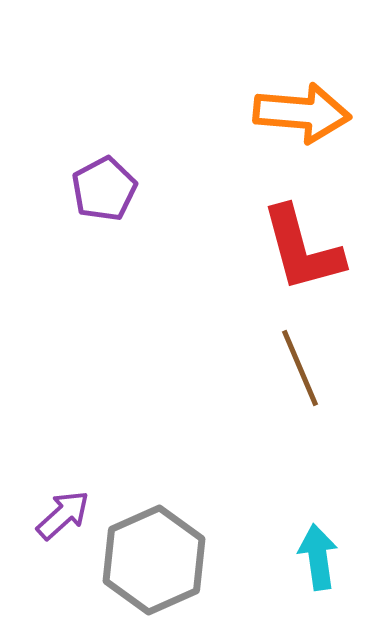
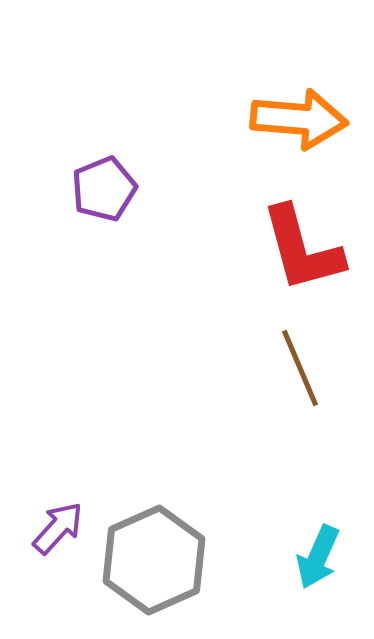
orange arrow: moved 3 px left, 6 px down
purple pentagon: rotated 6 degrees clockwise
purple arrow: moved 5 px left, 13 px down; rotated 6 degrees counterclockwise
cyan arrow: rotated 148 degrees counterclockwise
